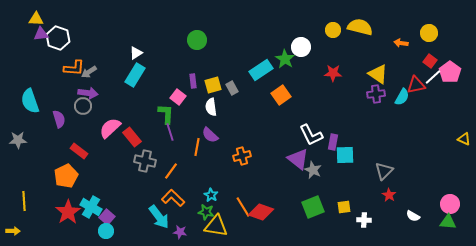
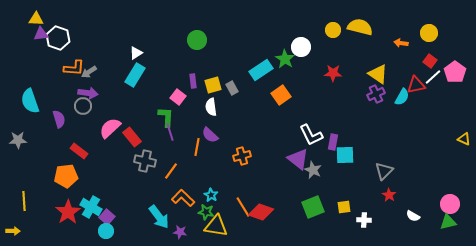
pink pentagon at (450, 72): moved 5 px right
purple cross at (376, 94): rotated 18 degrees counterclockwise
green L-shape at (166, 114): moved 3 px down
orange pentagon at (66, 176): rotated 20 degrees clockwise
orange L-shape at (173, 198): moved 10 px right
green triangle at (448, 222): rotated 18 degrees counterclockwise
